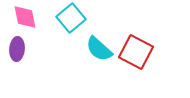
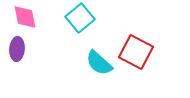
cyan square: moved 9 px right
cyan semicircle: moved 14 px down
